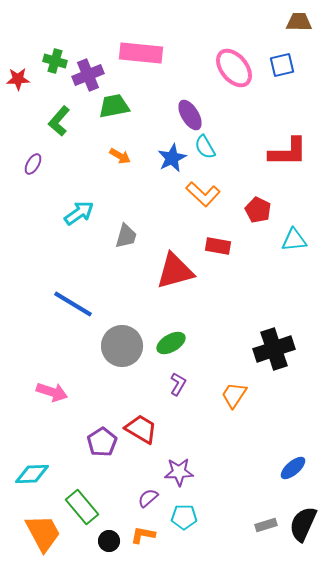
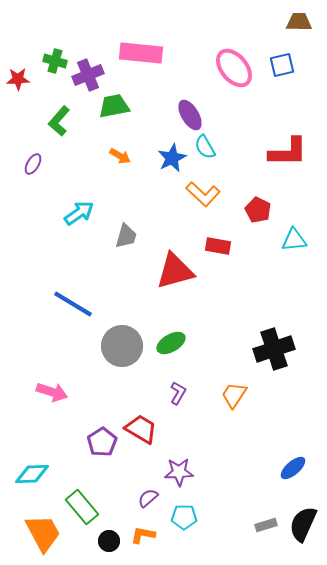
purple L-shape at (178, 384): moved 9 px down
